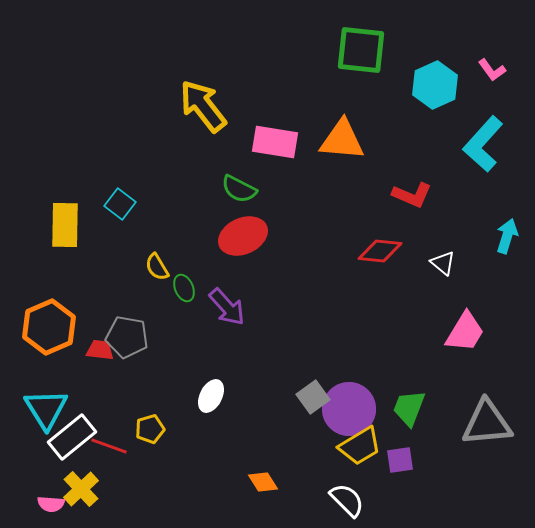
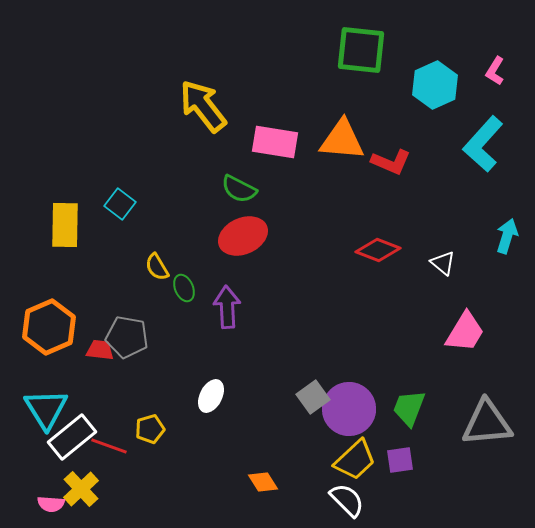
pink L-shape: moved 3 px right, 1 px down; rotated 68 degrees clockwise
red L-shape: moved 21 px left, 33 px up
red diamond: moved 2 px left, 1 px up; rotated 15 degrees clockwise
purple arrow: rotated 141 degrees counterclockwise
yellow trapezoid: moved 5 px left, 14 px down; rotated 12 degrees counterclockwise
